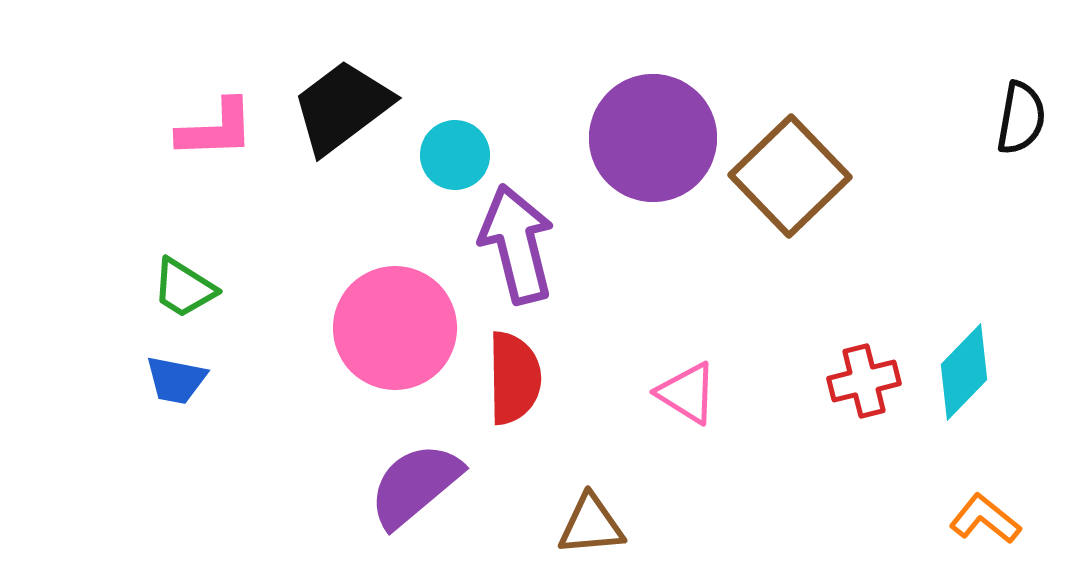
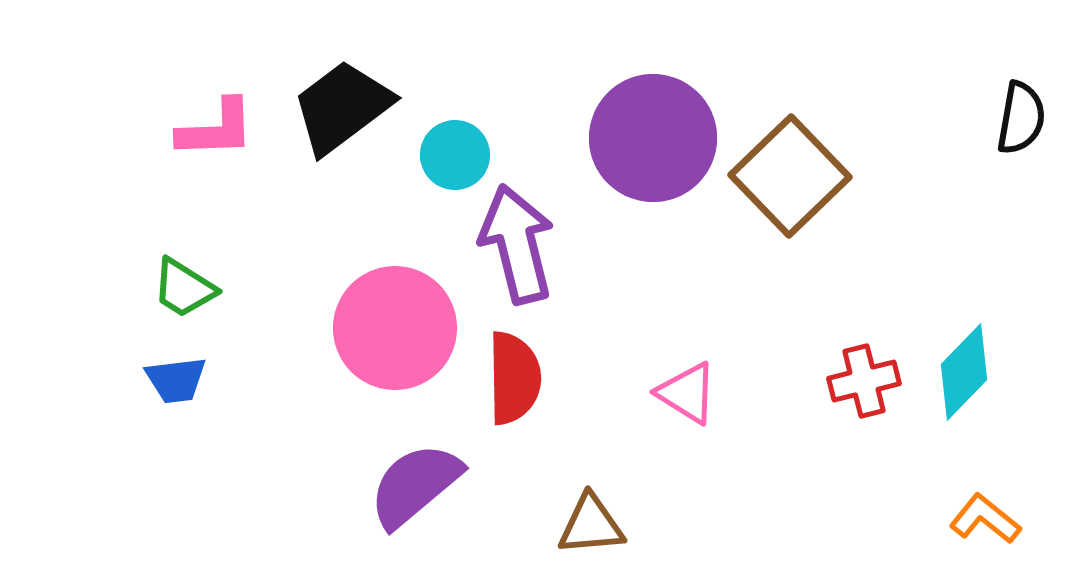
blue trapezoid: rotated 18 degrees counterclockwise
